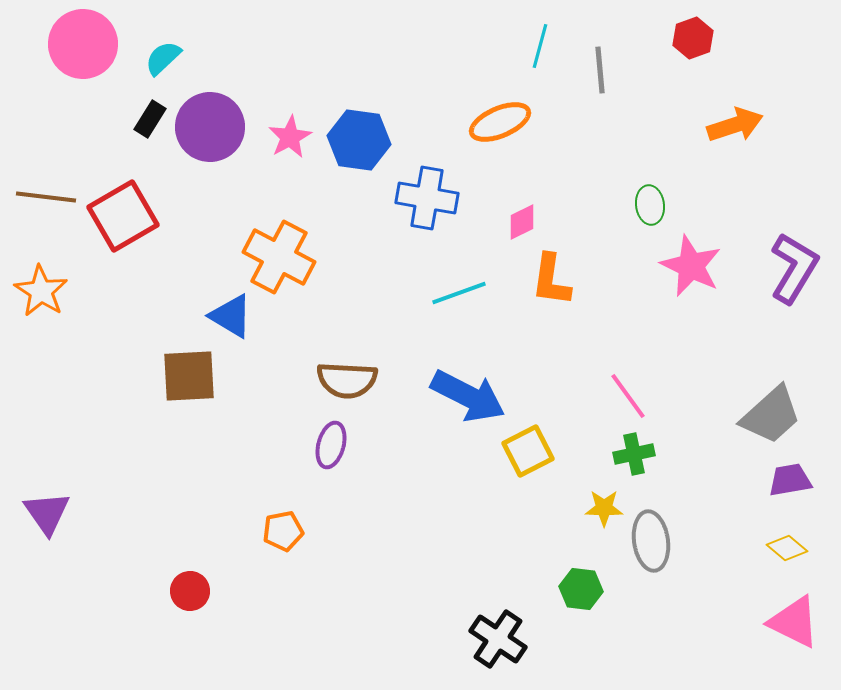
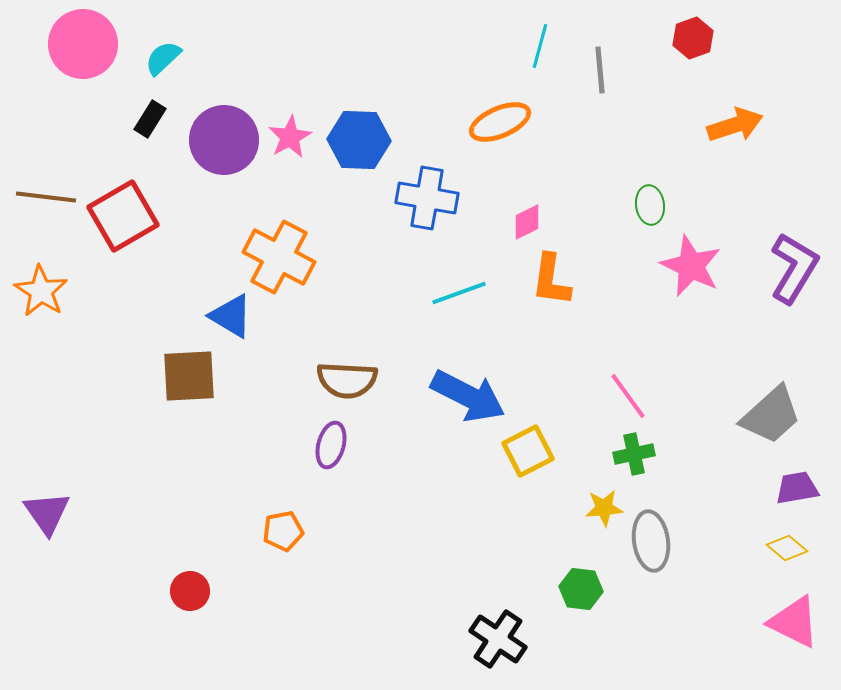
purple circle at (210, 127): moved 14 px right, 13 px down
blue hexagon at (359, 140): rotated 6 degrees counterclockwise
pink diamond at (522, 222): moved 5 px right
purple trapezoid at (790, 480): moved 7 px right, 8 px down
yellow star at (604, 508): rotated 6 degrees counterclockwise
